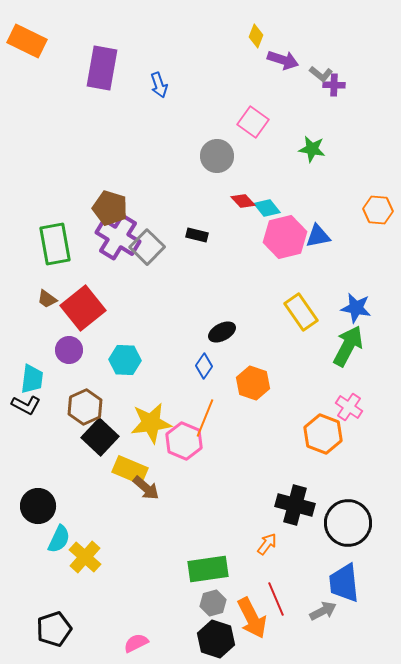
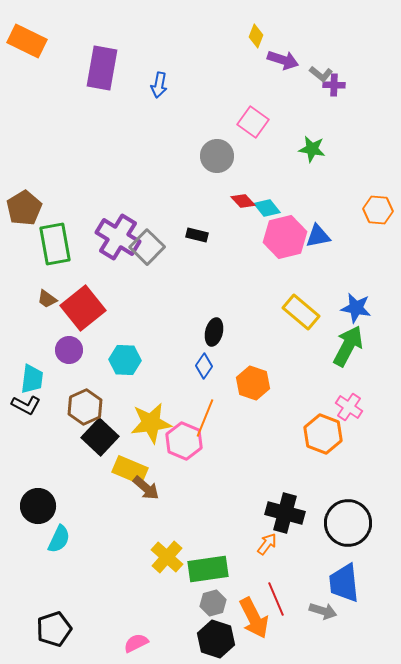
blue arrow at (159, 85): rotated 30 degrees clockwise
brown pentagon at (110, 208): moved 86 px left; rotated 24 degrees clockwise
yellow rectangle at (301, 312): rotated 15 degrees counterclockwise
black ellipse at (222, 332): moved 8 px left; rotated 48 degrees counterclockwise
black cross at (295, 505): moved 10 px left, 8 px down
yellow cross at (85, 557): moved 82 px right
gray arrow at (323, 611): rotated 44 degrees clockwise
orange arrow at (252, 618): moved 2 px right
